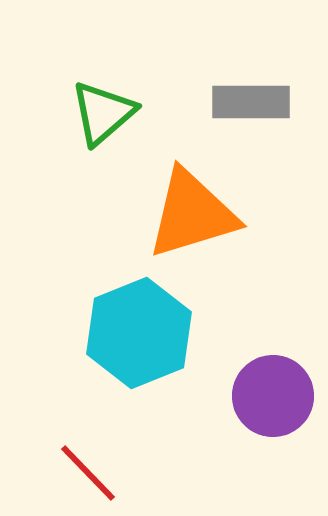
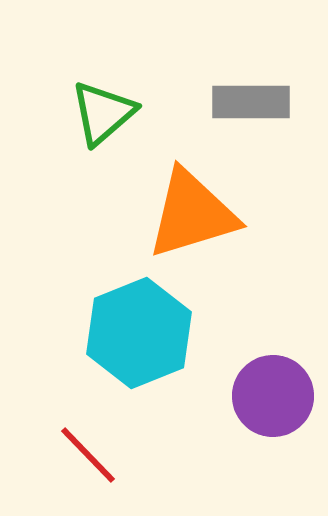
red line: moved 18 px up
